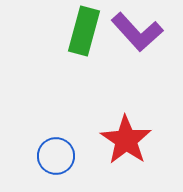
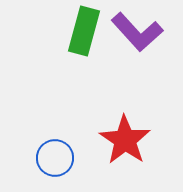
red star: moved 1 px left
blue circle: moved 1 px left, 2 px down
